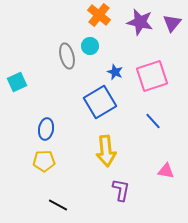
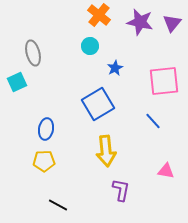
gray ellipse: moved 34 px left, 3 px up
blue star: moved 4 px up; rotated 21 degrees clockwise
pink square: moved 12 px right, 5 px down; rotated 12 degrees clockwise
blue square: moved 2 px left, 2 px down
